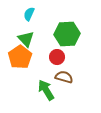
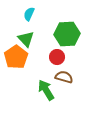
orange pentagon: moved 4 px left
